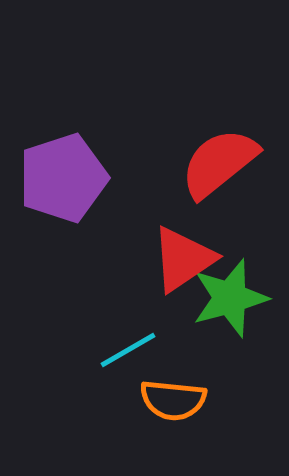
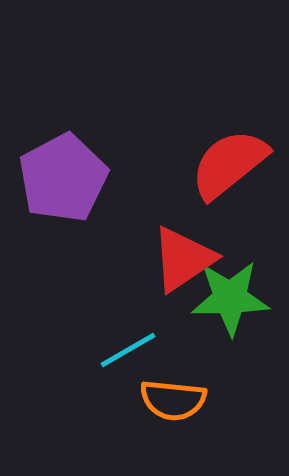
red semicircle: moved 10 px right, 1 px down
purple pentagon: rotated 10 degrees counterclockwise
green star: rotated 14 degrees clockwise
